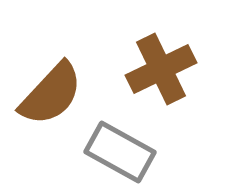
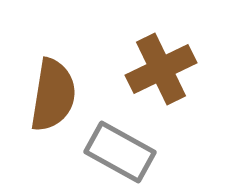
brown semicircle: moved 2 px right, 1 px down; rotated 34 degrees counterclockwise
